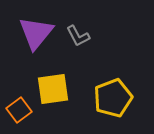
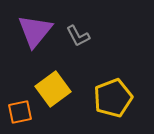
purple triangle: moved 1 px left, 2 px up
yellow square: rotated 28 degrees counterclockwise
orange square: moved 1 px right, 2 px down; rotated 25 degrees clockwise
